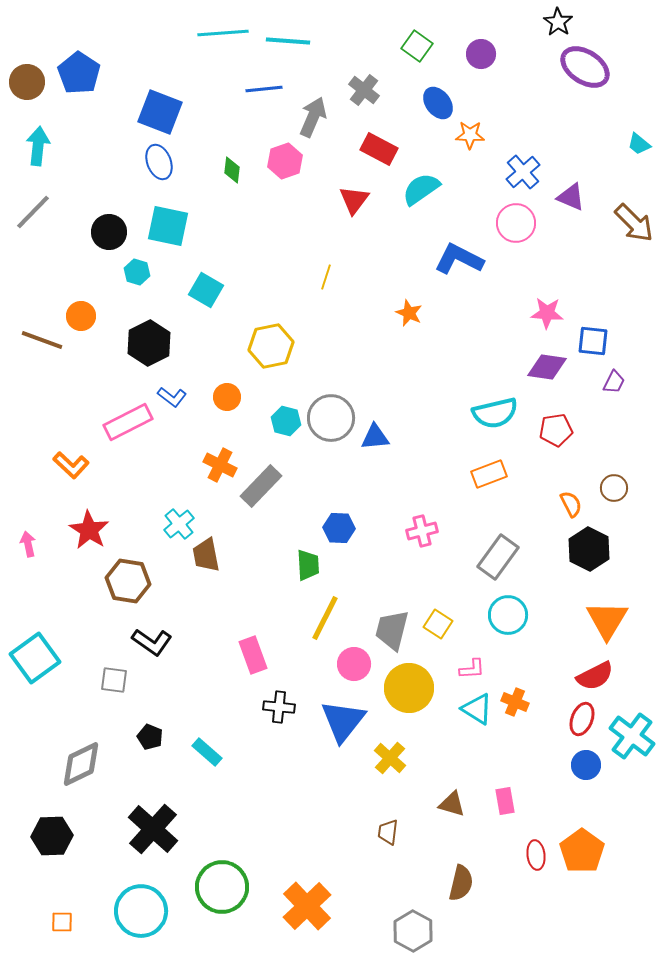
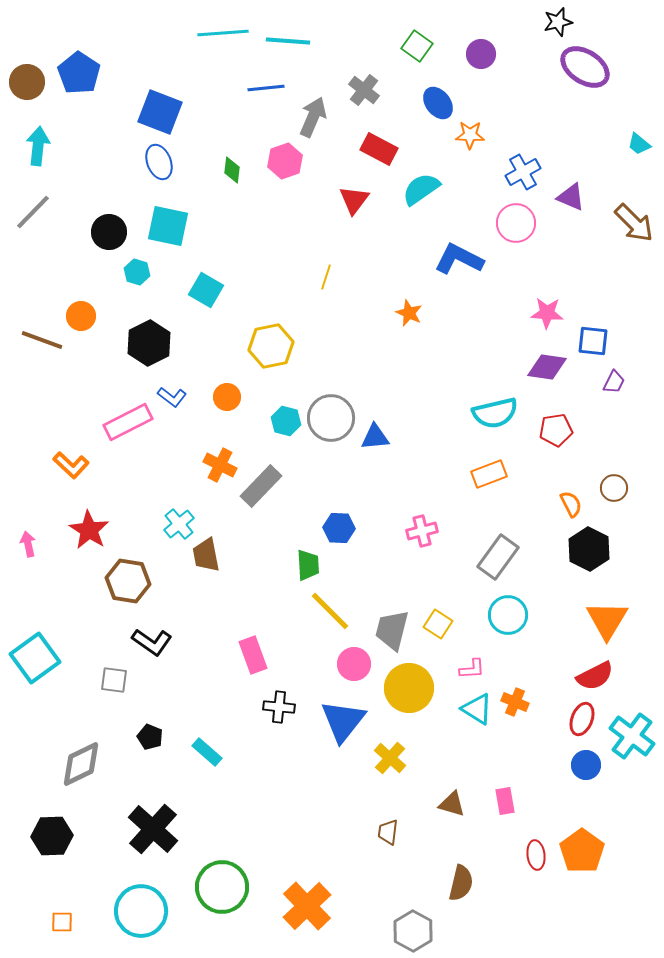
black star at (558, 22): rotated 24 degrees clockwise
blue line at (264, 89): moved 2 px right, 1 px up
blue cross at (523, 172): rotated 12 degrees clockwise
yellow line at (325, 618): moved 5 px right, 7 px up; rotated 72 degrees counterclockwise
